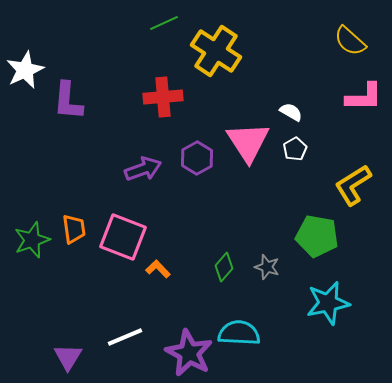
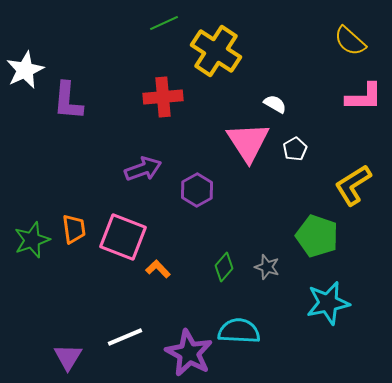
white semicircle: moved 16 px left, 8 px up
purple hexagon: moved 32 px down
green pentagon: rotated 9 degrees clockwise
cyan semicircle: moved 2 px up
